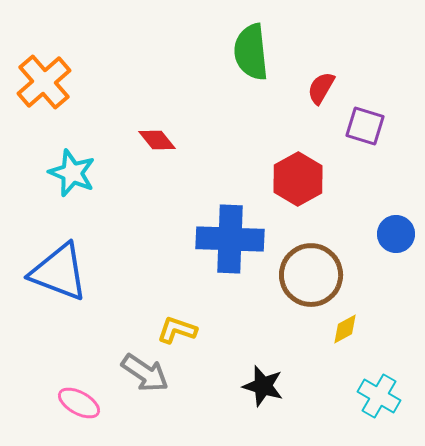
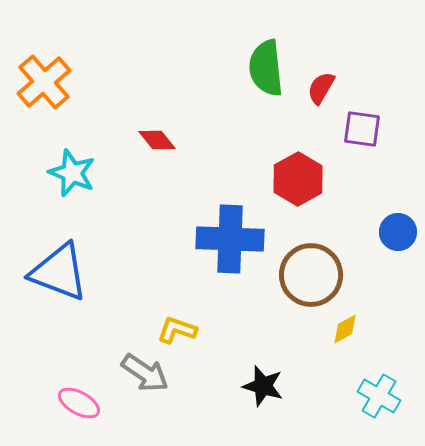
green semicircle: moved 15 px right, 16 px down
purple square: moved 3 px left, 3 px down; rotated 9 degrees counterclockwise
blue circle: moved 2 px right, 2 px up
